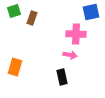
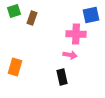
blue square: moved 3 px down
